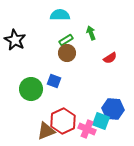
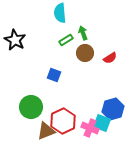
cyan semicircle: moved 2 px up; rotated 96 degrees counterclockwise
green arrow: moved 8 px left
brown circle: moved 18 px right
blue square: moved 6 px up
green circle: moved 18 px down
blue hexagon: rotated 20 degrees counterclockwise
cyan square: moved 1 px right, 2 px down
pink cross: moved 3 px right, 1 px up
